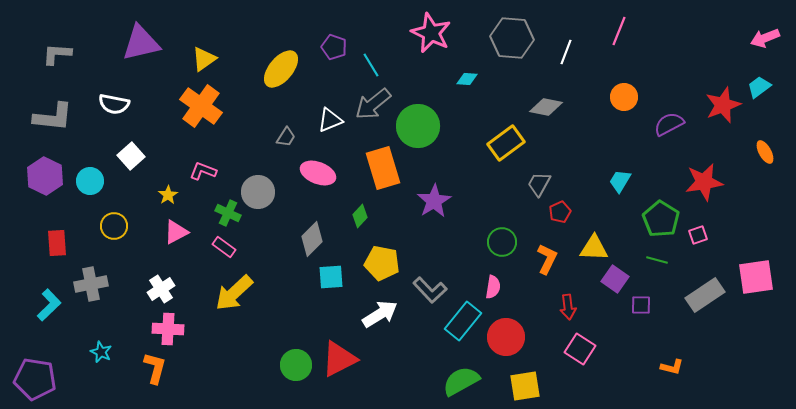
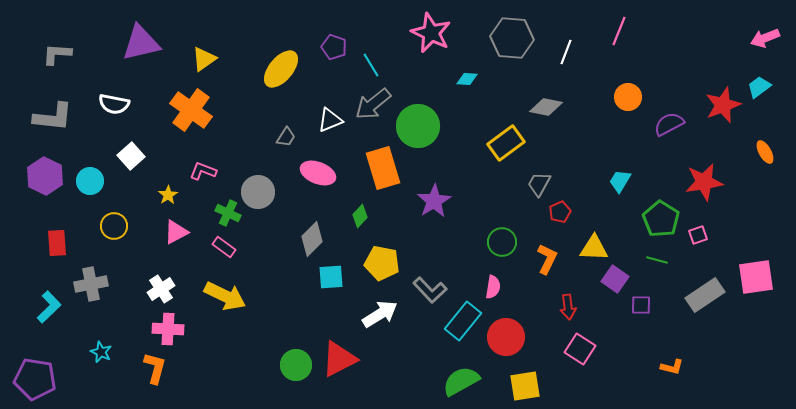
orange circle at (624, 97): moved 4 px right
orange cross at (201, 106): moved 10 px left, 4 px down
yellow arrow at (234, 293): moved 9 px left, 3 px down; rotated 111 degrees counterclockwise
cyan L-shape at (49, 305): moved 2 px down
